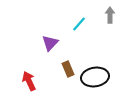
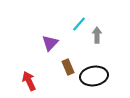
gray arrow: moved 13 px left, 20 px down
brown rectangle: moved 2 px up
black ellipse: moved 1 px left, 1 px up
